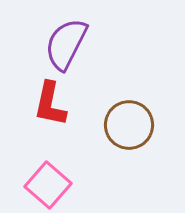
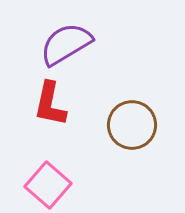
purple semicircle: rotated 32 degrees clockwise
brown circle: moved 3 px right
